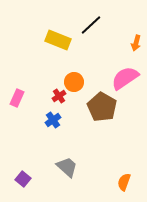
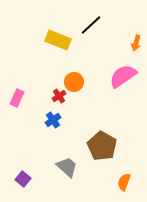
pink semicircle: moved 2 px left, 2 px up
brown pentagon: moved 39 px down
